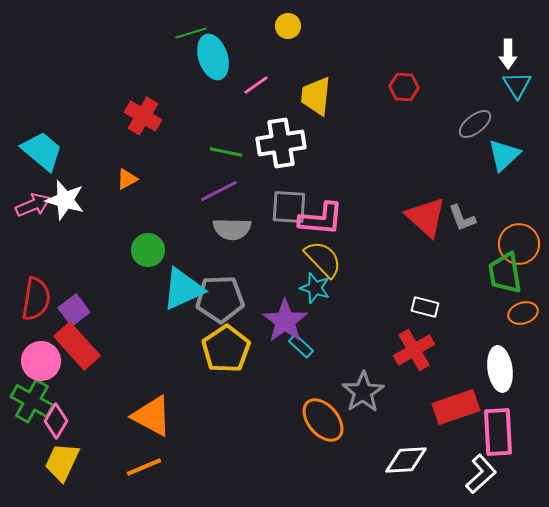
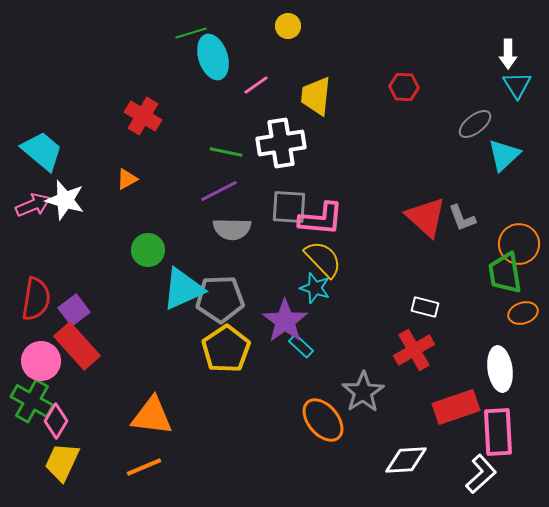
orange triangle at (152, 416): rotated 21 degrees counterclockwise
